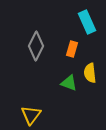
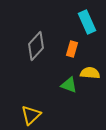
gray diamond: rotated 16 degrees clockwise
yellow semicircle: rotated 102 degrees clockwise
green triangle: moved 2 px down
yellow triangle: rotated 10 degrees clockwise
